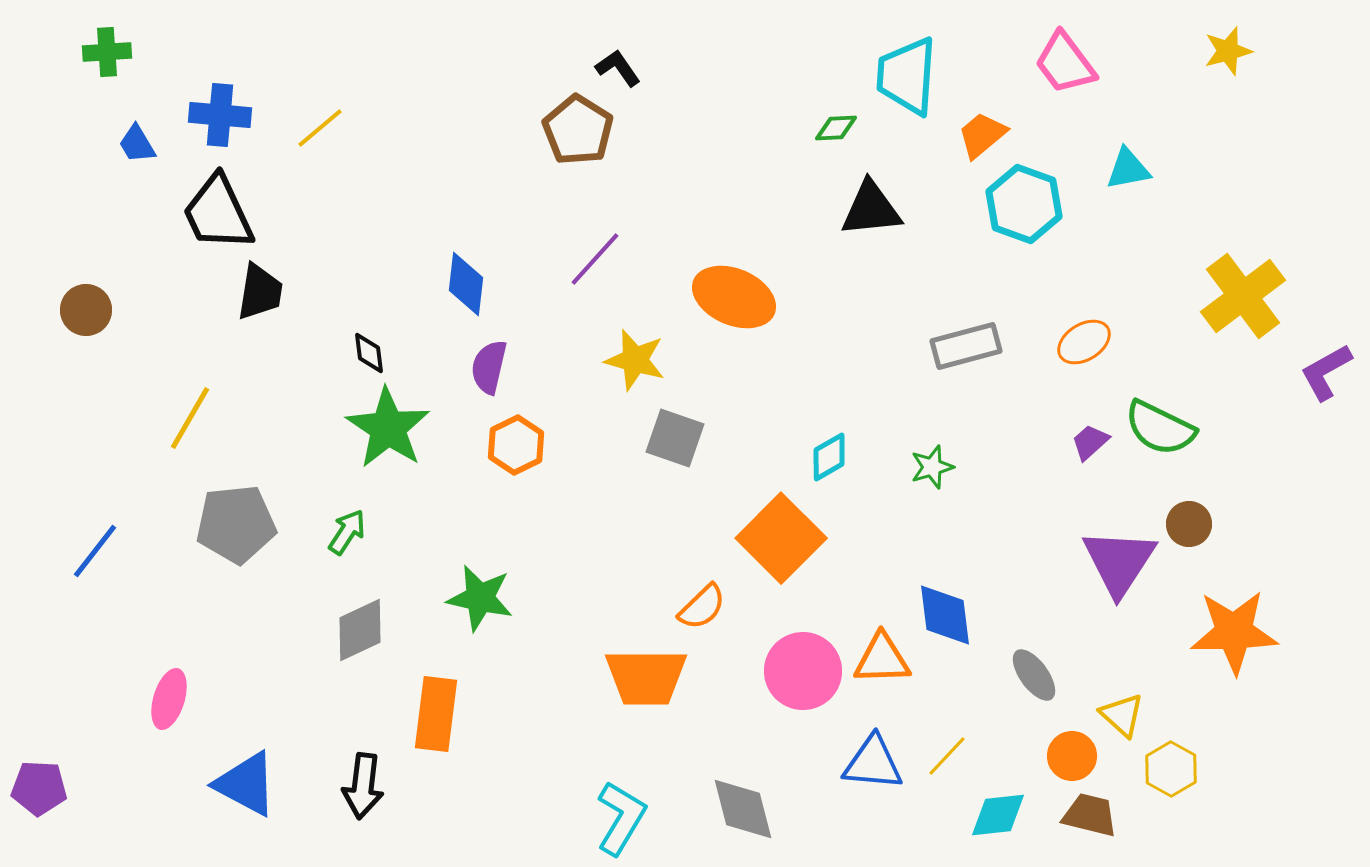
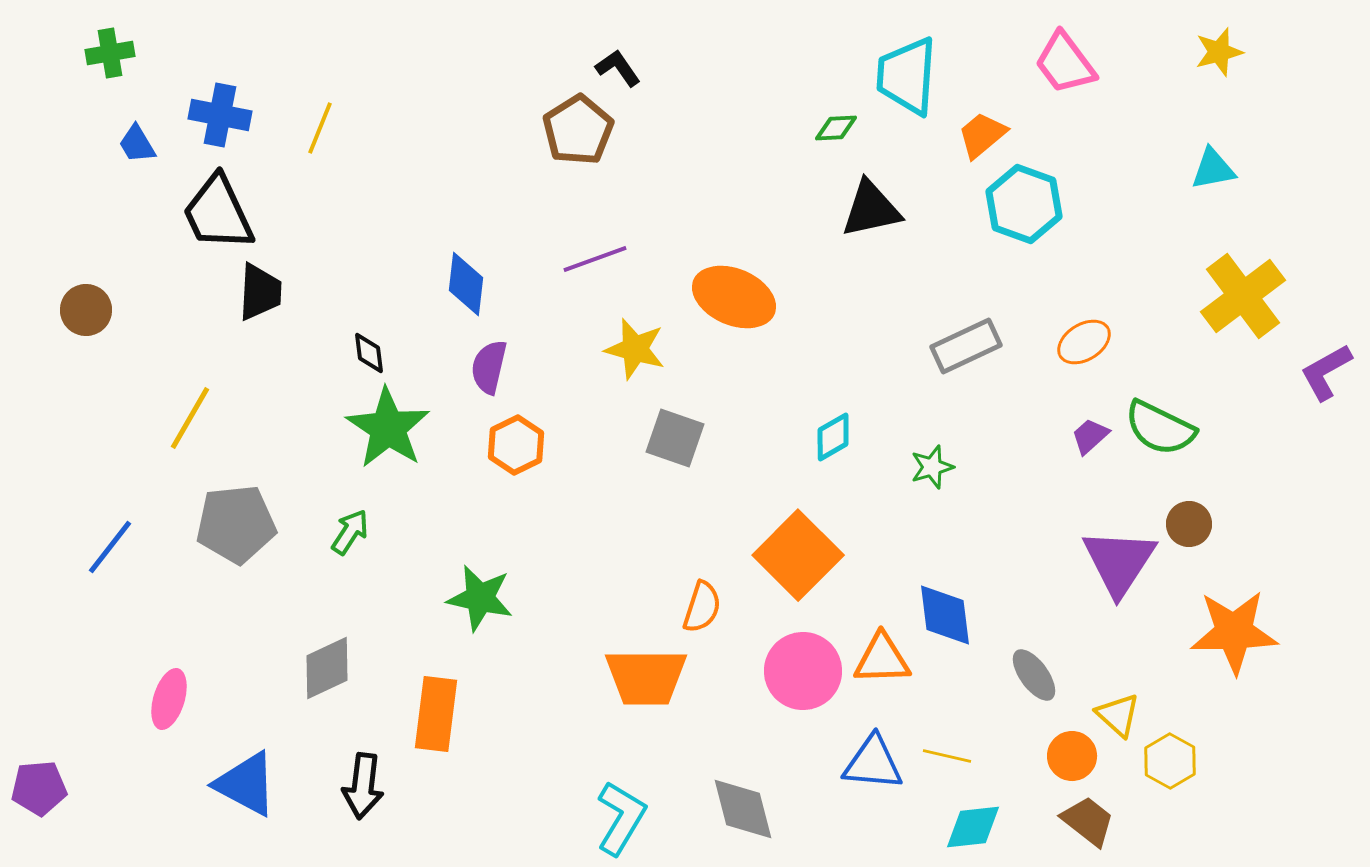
yellow star at (1228, 51): moved 9 px left, 1 px down
green cross at (107, 52): moved 3 px right, 1 px down; rotated 6 degrees counterclockwise
blue cross at (220, 115): rotated 6 degrees clockwise
yellow line at (320, 128): rotated 28 degrees counterclockwise
brown pentagon at (578, 130): rotated 8 degrees clockwise
cyan triangle at (1128, 169): moved 85 px right
black triangle at (871, 209): rotated 6 degrees counterclockwise
purple line at (595, 259): rotated 28 degrees clockwise
black trapezoid at (260, 292): rotated 6 degrees counterclockwise
gray rectangle at (966, 346): rotated 10 degrees counterclockwise
yellow star at (635, 360): moved 11 px up
purple trapezoid at (1090, 442): moved 6 px up
cyan diamond at (829, 457): moved 4 px right, 20 px up
green arrow at (347, 532): moved 3 px right
orange square at (781, 538): moved 17 px right, 17 px down
blue line at (95, 551): moved 15 px right, 4 px up
orange semicircle at (702, 607): rotated 28 degrees counterclockwise
gray diamond at (360, 630): moved 33 px left, 38 px down
yellow triangle at (1122, 715): moved 4 px left
yellow line at (947, 756): rotated 60 degrees clockwise
yellow hexagon at (1171, 769): moved 1 px left, 8 px up
purple pentagon at (39, 788): rotated 8 degrees counterclockwise
cyan diamond at (998, 815): moved 25 px left, 12 px down
brown trapezoid at (1090, 815): moved 2 px left, 6 px down; rotated 24 degrees clockwise
